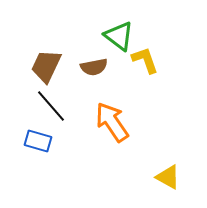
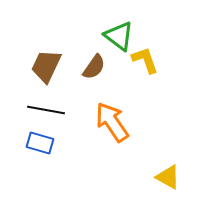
brown semicircle: rotated 44 degrees counterclockwise
black line: moved 5 px left, 4 px down; rotated 39 degrees counterclockwise
blue rectangle: moved 2 px right, 2 px down
